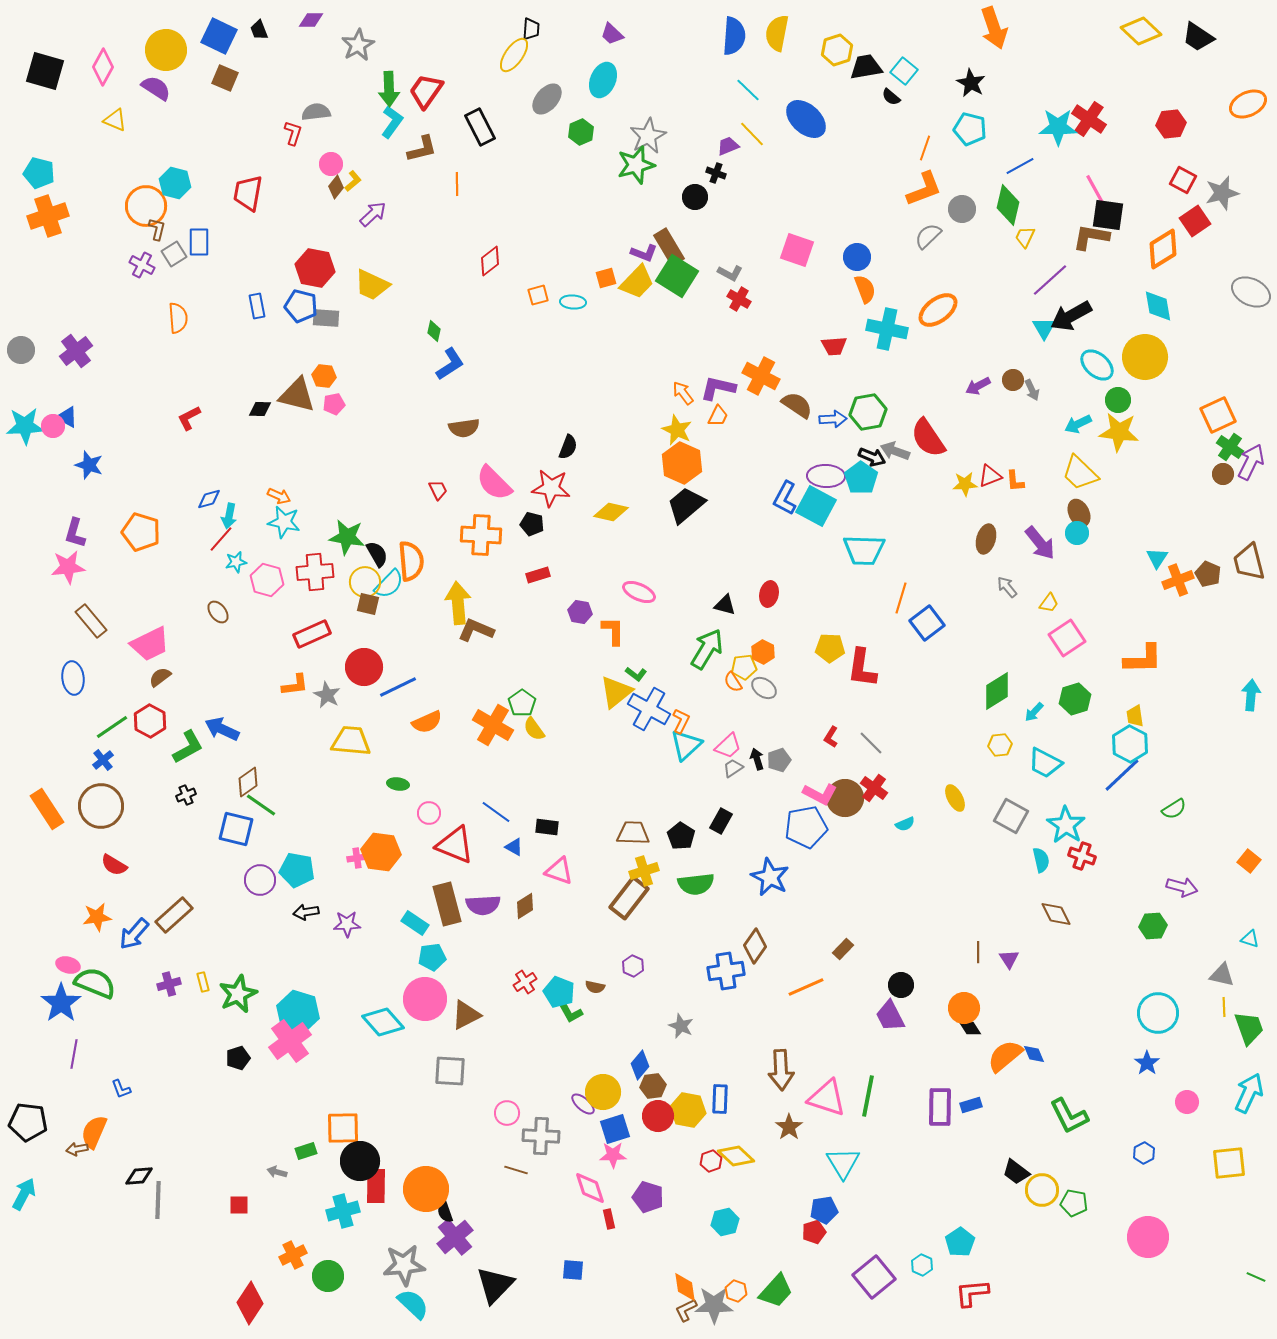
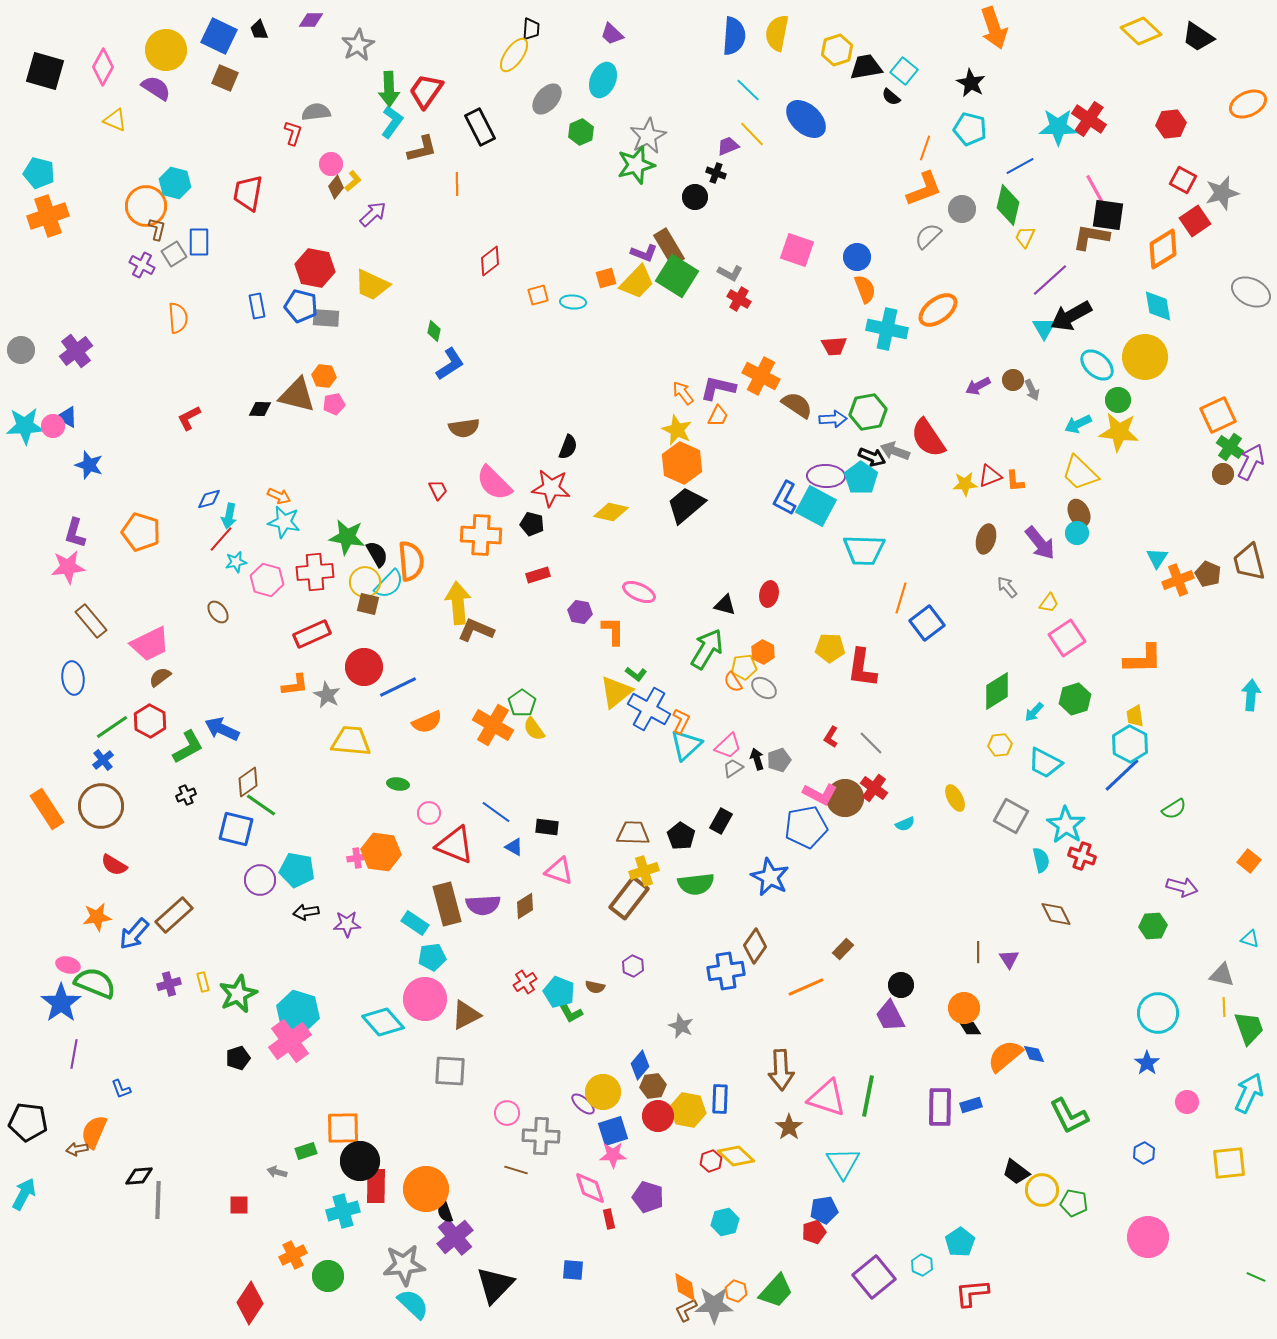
blue square at (615, 1129): moved 2 px left, 2 px down
